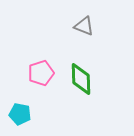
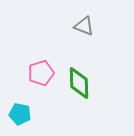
green diamond: moved 2 px left, 4 px down
